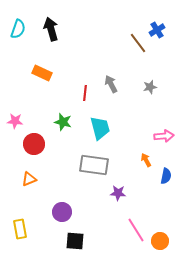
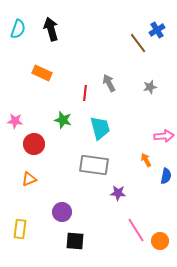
gray arrow: moved 2 px left, 1 px up
green star: moved 2 px up
yellow rectangle: rotated 18 degrees clockwise
